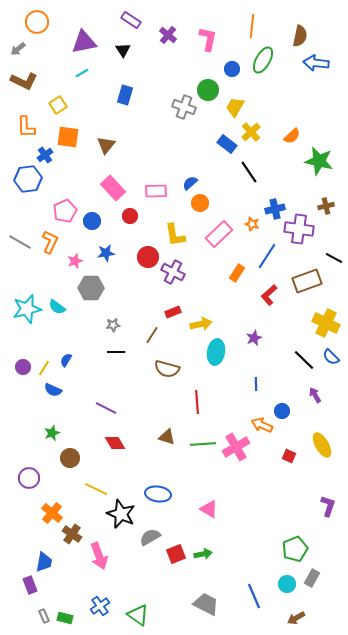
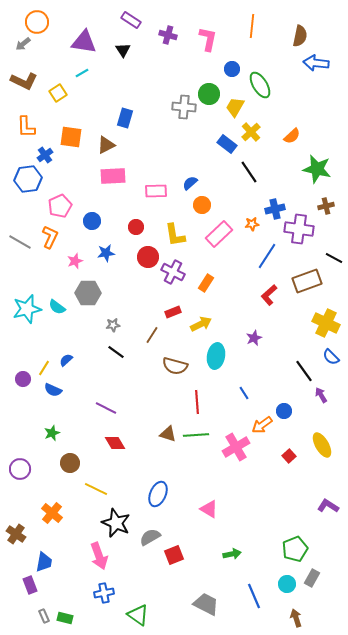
purple cross at (168, 35): rotated 24 degrees counterclockwise
purple triangle at (84, 42): rotated 20 degrees clockwise
gray arrow at (18, 49): moved 5 px right, 5 px up
green ellipse at (263, 60): moved 3 px left, 25 px down; rotated 60 degrees counterclockwise
green circle at (208, 90): moved 1 px right, 4 px down
blue rectangle at (125, 95): moved 23 px down
yellow square at (58, 105): moved 12 px up
gray cross at (184, 107): rotated 15 degrees counterclockwise
orange square at (68, 137): moved 3 px right
brown triangle at (106, 145): rotated 24 degrees clockwise
green star at (319, 161): moved 2 px left, 8 px down
pink rectangle at (113, 188): moved 12 px up; rotated 50 degrees counterclockwise
orange circle at (200, 203): moved 2 px right, 2 px down
pink pentagon at (65, 211): moved 5 px left, 5 px up
red circle at (130, 216): moved 6 px right, 11 px down
orange star at (252, 224): rotated 24 degrees counterclockwise
orange L-shape at (50, 242): moved 5 px up
orange rectangle at (237, 273): moved 31 px left, 10 px down
gray hexagon at (91, 288): moved 3 px left, 5 px down
yellow arrow at (201, 324): rotated 15 degrees counterclockwise
black line at (116, 352): rotated 36 degrees clockwise
cyan ellipse at (216, 352): moved 4 px down
blue semicircle at (66, 360): rotated 16 degrees clockwise
black line at (304, 360): moved 11 px down; rotated 10 degrees clockwise
purple circle at (23, 367): moved 12 px down
brown semicircle at (167, 369): moved 8 px right, 3 px up
blue line at (256, 384): moved 12 px left, 9 px down; rotated 32 degrees counterclockwise
purple arrow at (315, 395): moved 6 px right
blue circle at (282, 411): moved 2 px right
orange arrow at (262, 425): rotated 60 degrees counterclockwise
brown triangle at (167, 437): moved 1 px right, 3 px up
green line at (203, 444): moved 7 px left, 9 px up
red square at (289, 456): rotated 24 degrees clockwise
brown circle at (70, 458): moved 5 px down
purple circle at (29, 478): moved 9 px left, 9 px up
blue ellipse at (158, 494): rotated 75 degrees counterclockwise
purple L-shape at (328, 506): rotated 75 degrees counterclockwise
black star at (121, 514): moved 5 px left, 9 px down
brown cross at (72, 534): moved 56 px left
red square at (176, 554): moved 2 px left, 1 px down
green arrow at (203, 554): moved 29 px right
blue cross at (100, 606): moved 4 px right, 13 px up; rotated 24 degrees clockwise
brown arrow at (296, 618): rotated 102 degrees clockwise
